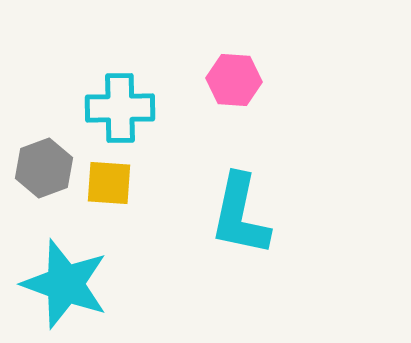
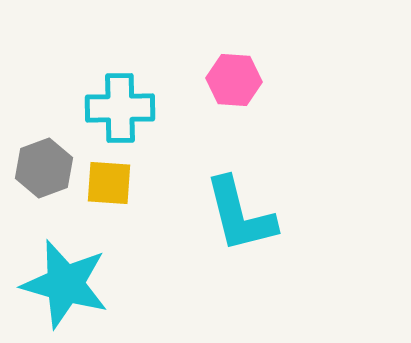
cyan L-shape: rotated 26 degrees counterclockwise
cyan star: rotated 4 degrees counterclockwise
